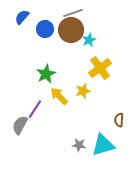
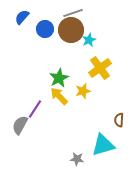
green star: moved 13 px right, 4 px down
gray star: moved 2 px left, 14 px down
